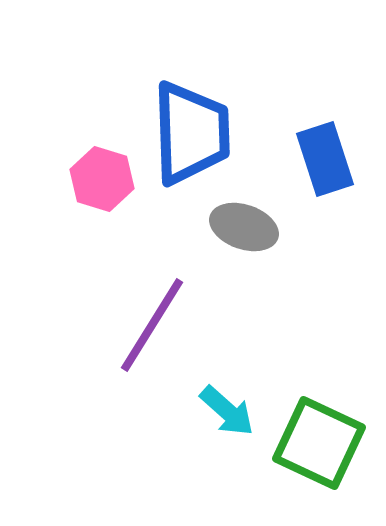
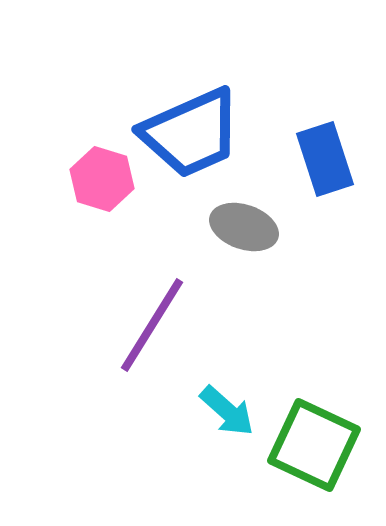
blue trapezoid: rotated 68 degrees clockwise
green square: moved 5 px left, 2 px down
